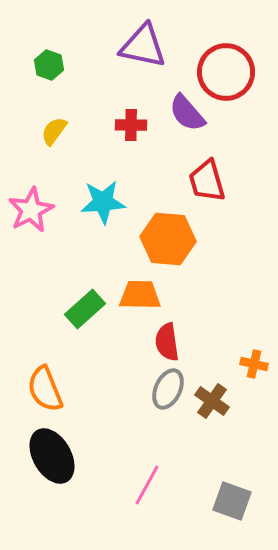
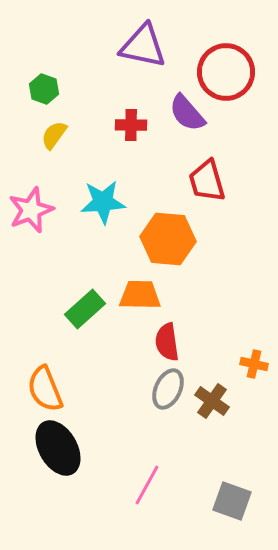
green hexagon: moved 5 px left, 24 px down
yellow semicircle: moved 4 px down
pink star: rotated 6 degrees clockwise
black ellipse: moved 6 px right, 8 px up
